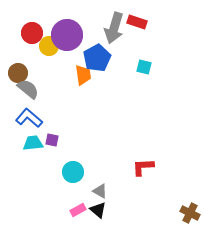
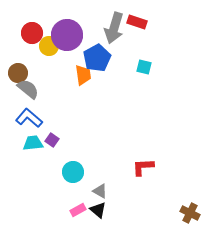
purple square: rotated 24 degrees clockwise
